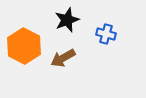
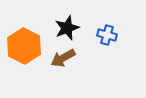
black star: moved 8 px down
blue cross: moved 1 px right, 1 px down
